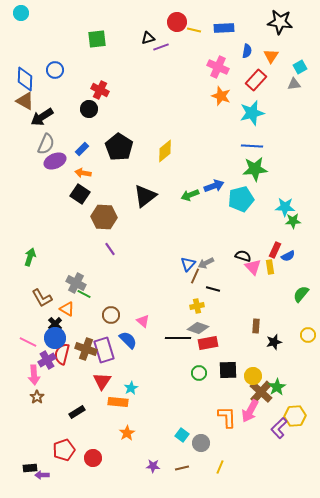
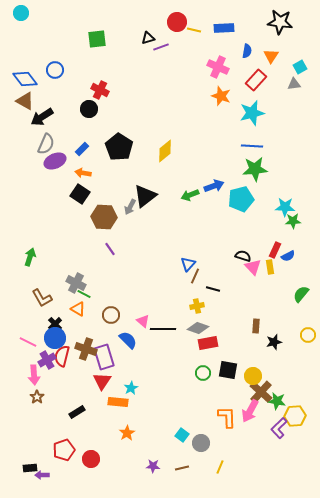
blue diamond at (25, 79): rotated 40 degrees counterclockwise
gray arrow at (206, 263): moved 76 px left, 56 px up; rotated 35 degrees counterclockwise
orange triangle at (67, 309): moved 11 px right
black line at (178, 338): moved 15 px left, 9 px up
purple rectangle at (104, 350): moved 7 px down
red semicircle at (62, 354): moved 2 px down
black square at (228, 370): rotated 12 degrees clockwise
green circle at (199, 373): moved 4 px right
green star at (277, 387): moved 14 px down; rotated 30 degrees counterclockwise
red circle at (93, 458): moved 2 px left, 1 px down
